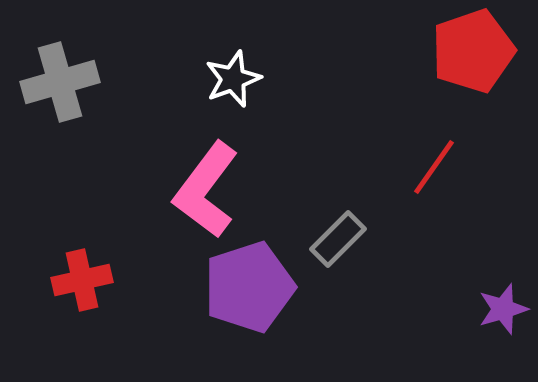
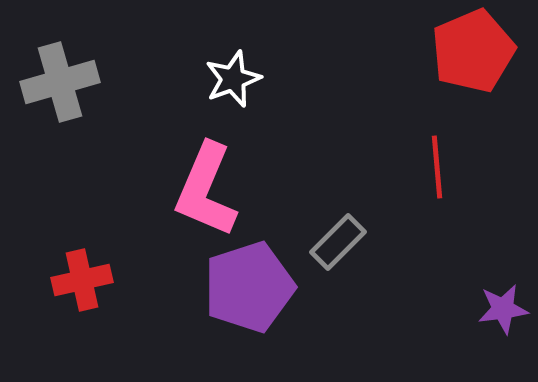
red pentagon: rotated 4 degrees counterclockwise
red line: moved 3 px right; rotated 40 degrees counterclockwise
pink L-shape: rotated 14 degrees counterclockwise
gray rectangle: moved 3 px down
purple star: rotated 9 degrees clockwise
